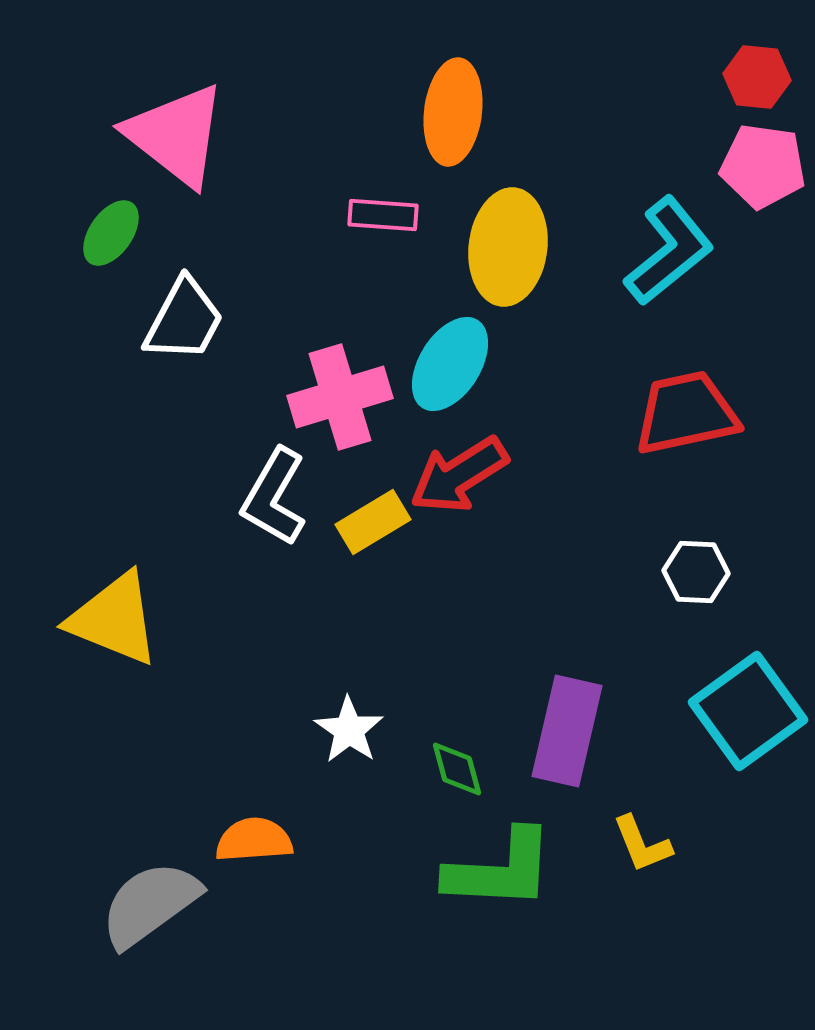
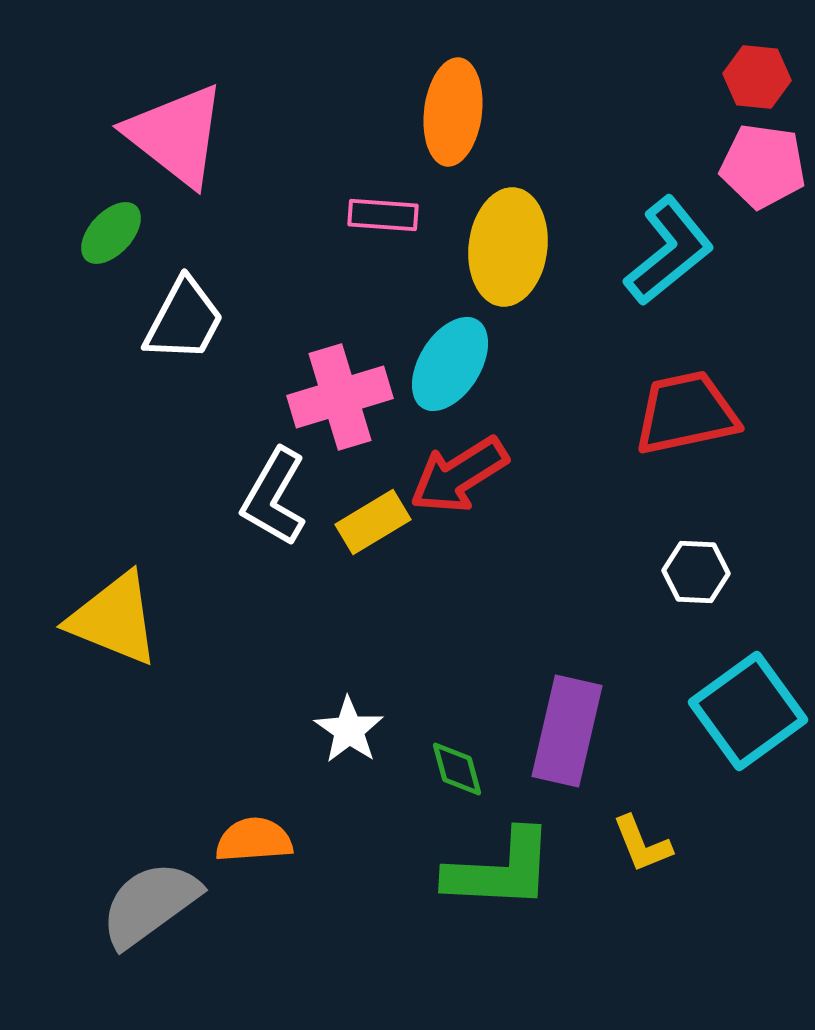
green ellipse: rotated 8 degrees clockwise
